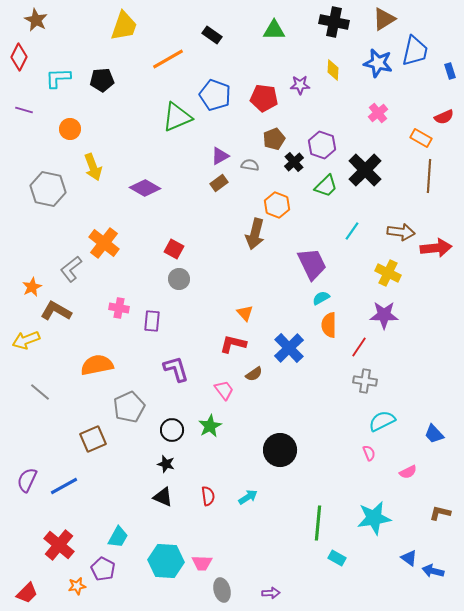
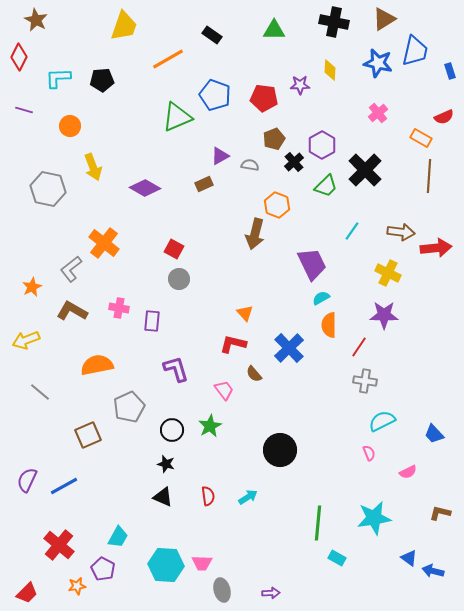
yellow diamond at (333, 70): moved 3 px left
orange circle at (70, 129): moved 3 px up
purple hexagon at (322, 145): rotated 12 degrees clockwise
brown rectangle at (219, 183): moved 15 px left, 1 px down; rotated 12 degrees clockwise
brown L-shape at (56, 311): moved 16 px right
brown semicircle at (254, 374): rotated 84 degrees clockwise
brown square at (93, 439): moved 5 px left, 4 px up
cyan hexagon at (166, 561): moved 4 px down
